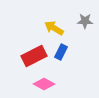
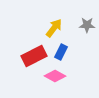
gray star: moved 2 px right, 4 px down
yellow arrow: rotated 96 degrees clockwise
pink diamond: moved 11 px right, 8 px up
